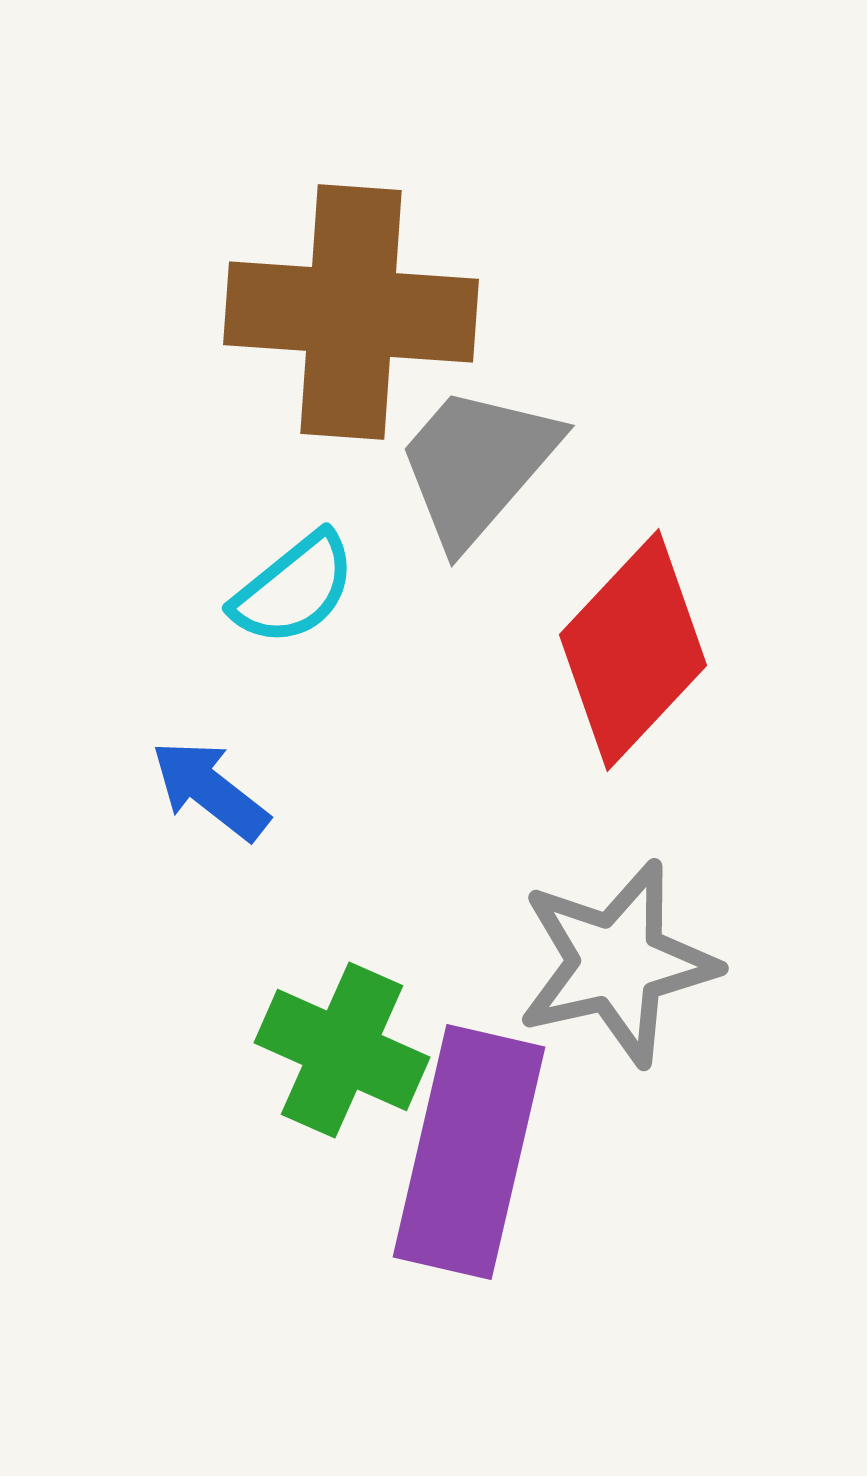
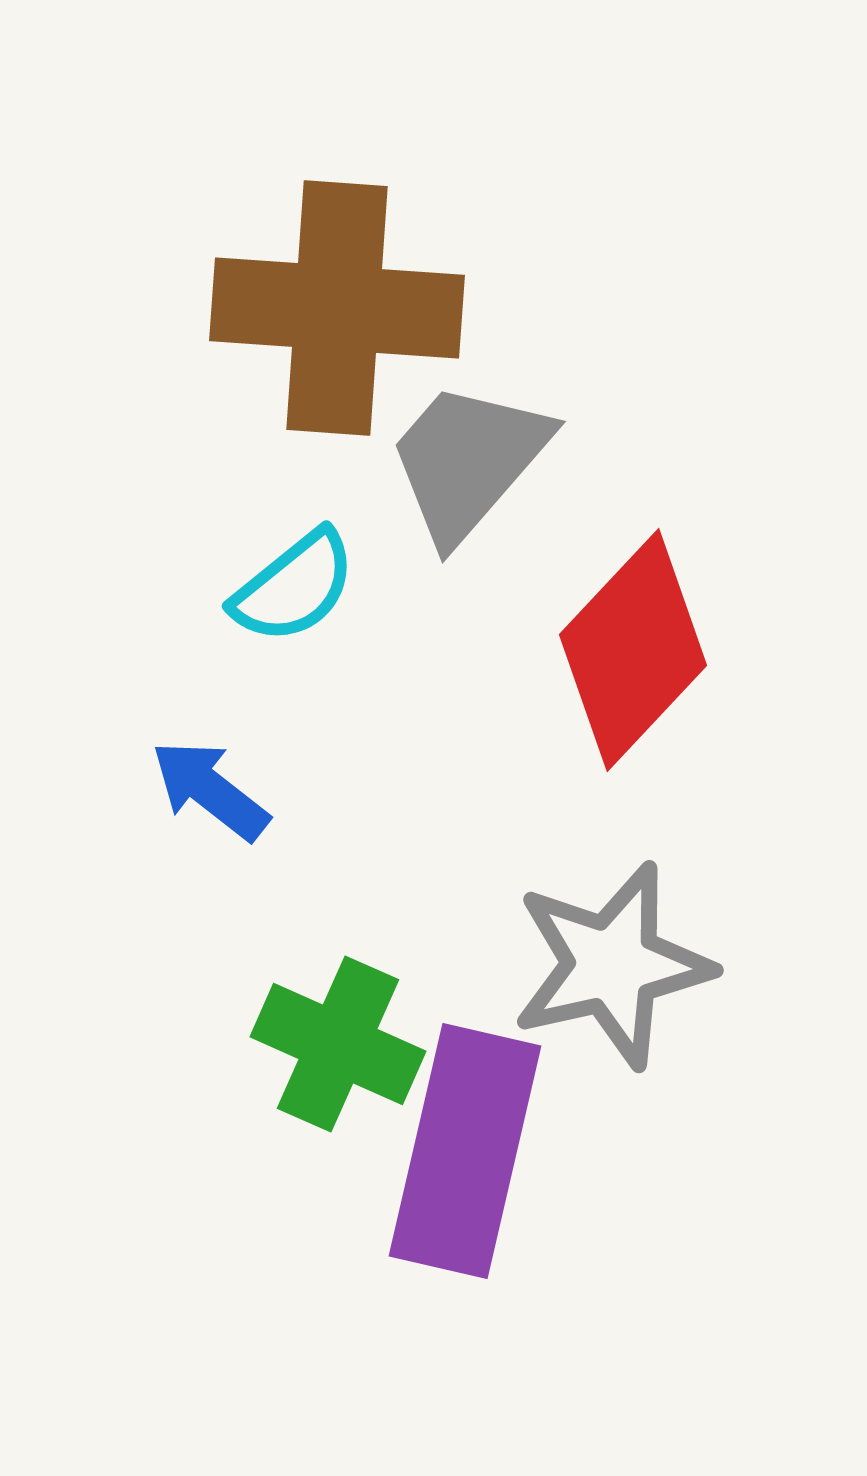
brown cross: moved 14 px left, 4 px up
gray trapezoid: moved 9 px left, 4 px up
cyan semicircle: moved 2 px up
gray star: moved 5 px left, 2 px down
green cross: moved 4 px left, 6 px up
purple rectangle: moved 4 px left, 1 px up
